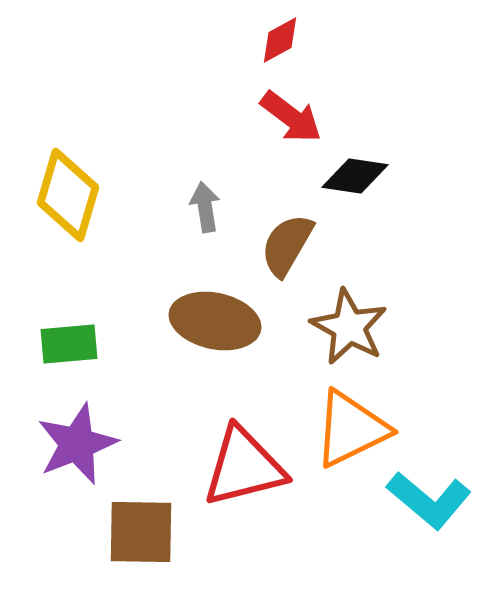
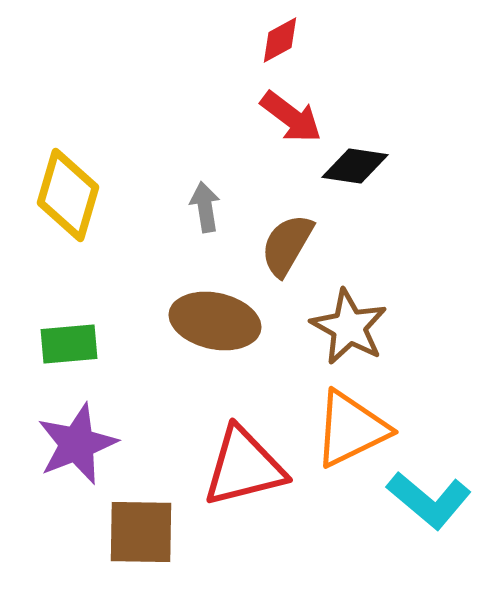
black diamond: moved 10 px up
